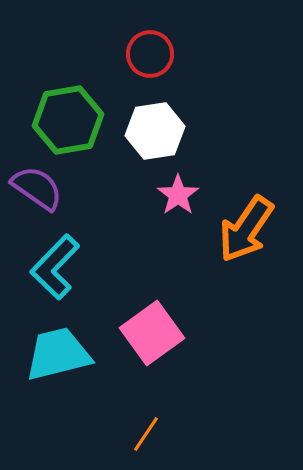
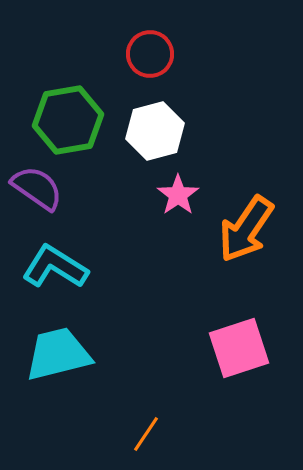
white hexagon: rotated 6 degrees counterclockwise
cyan L-shape: rotated 78 degrees clockwise
pink square: moved 87 px right, 15 px down; rotated 18 degrees clockwise
